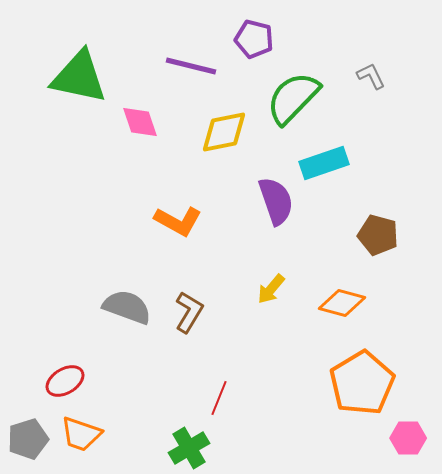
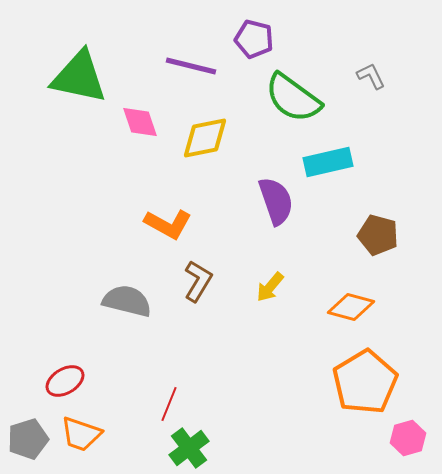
green semicircle: rotated 98 degrees counterclockwise
yellow diamond: moved 19 px left, 6 px down
cyan rectangle: moved 4 px right, 1 px up; rotated 6 degrees clockwise
orange L-shape: moved 10 px left, 3 px down
yellow arrow: moved 1 px left, 2 px up
orange diamond: moved 9 px right, 4 px down
gray semicircle: moved 6 px up; rotated 6 degrees counterclockwise
brown L-shape: moved 9 px right, 31 px up
orange pentagon: moved 3 px right, 1 px up
red line: moved 50 px left, 6 px down
pink hexagon: rotated 16 degrees counterclockwise
green cross: rotated 6 degrees counterclockwise
